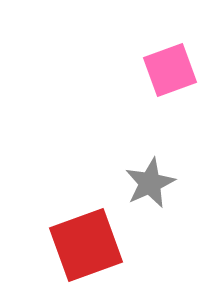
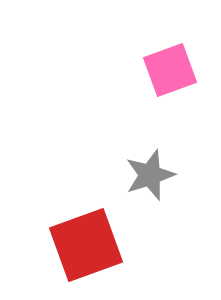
gray star: moved 8 px up; rotated 6 degrees clockwise
